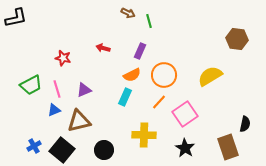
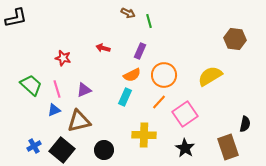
brown hexagon: moved 2 px left
green trapezoid: rotated 110 degrees counterclockwise
